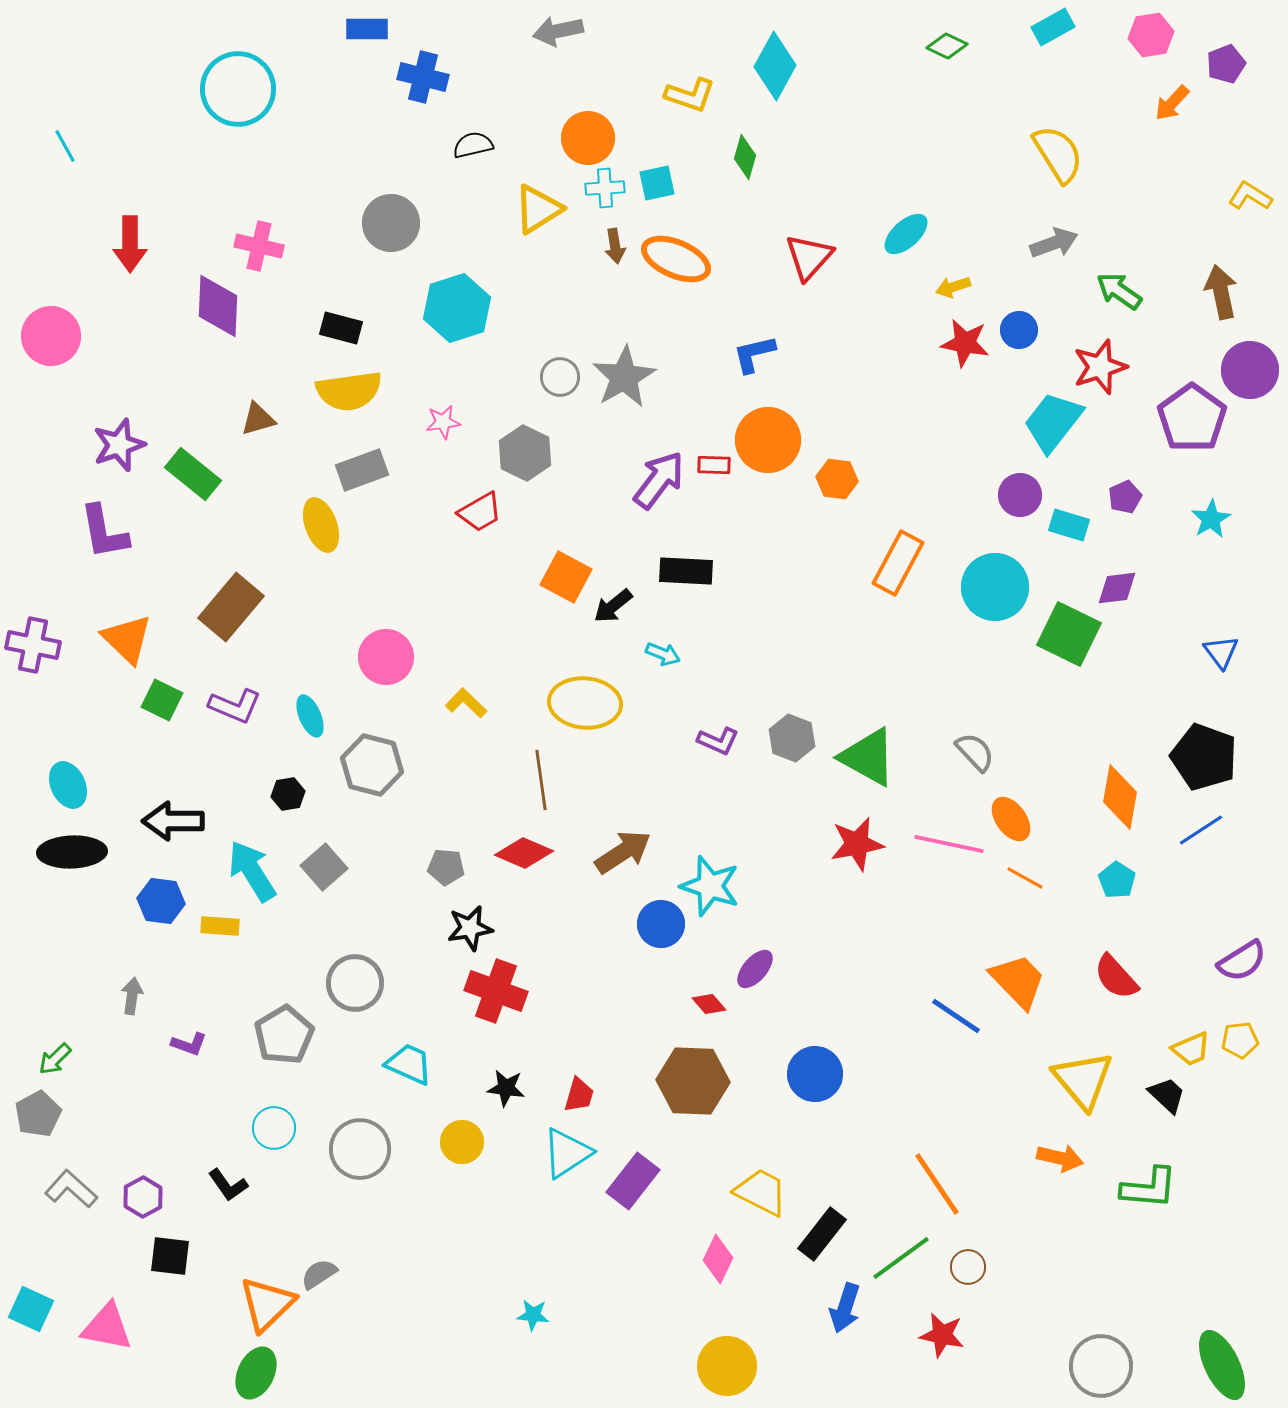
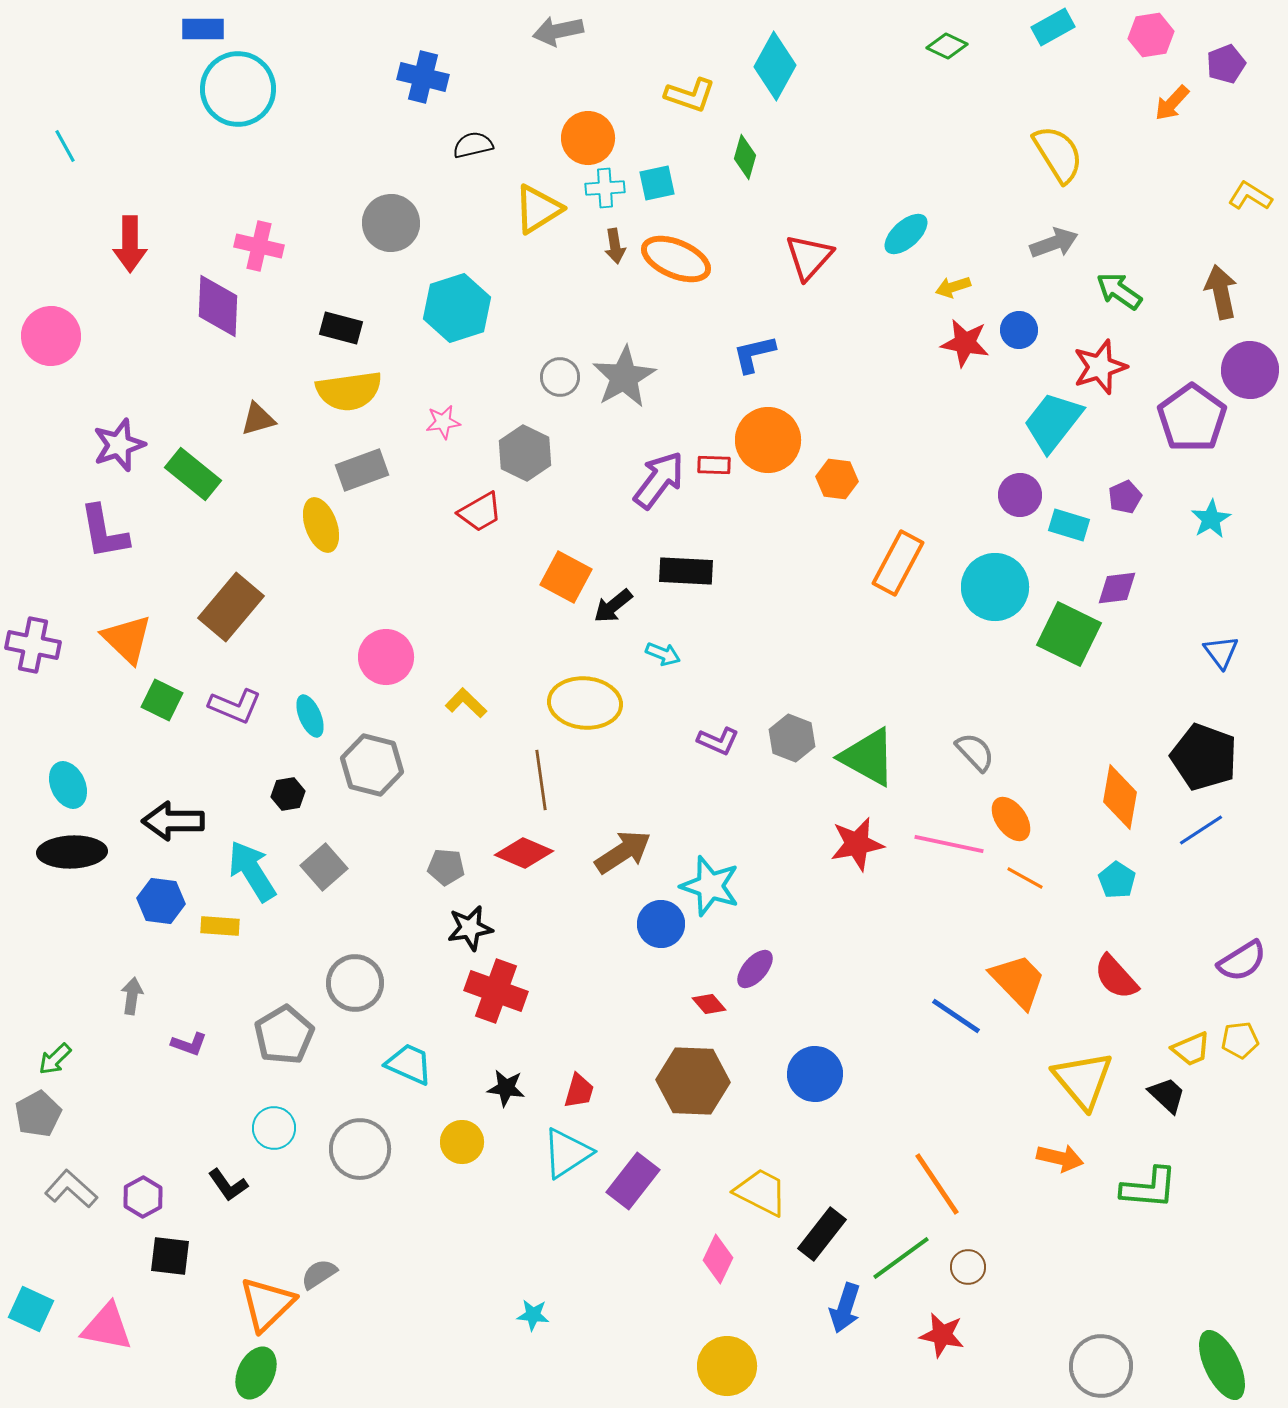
blue rectangle at (367, 29): moved 164 px left
red trapezoid at (579, 1095): moved 4 px up
